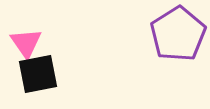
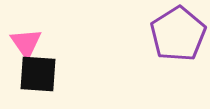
black square: rotated 15 degrees clockwise
